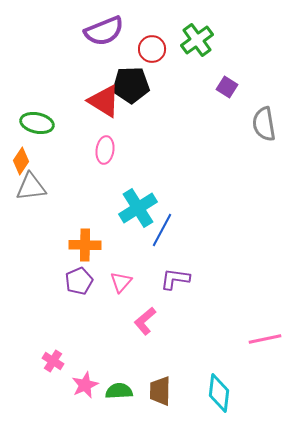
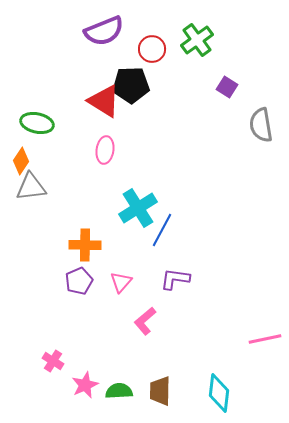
gray semicircle: moved 3 px left, 1 px down
